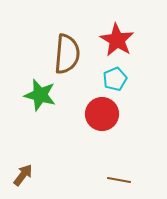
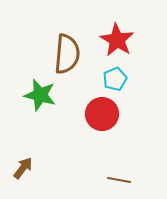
brown arrow: moved 7 px up
